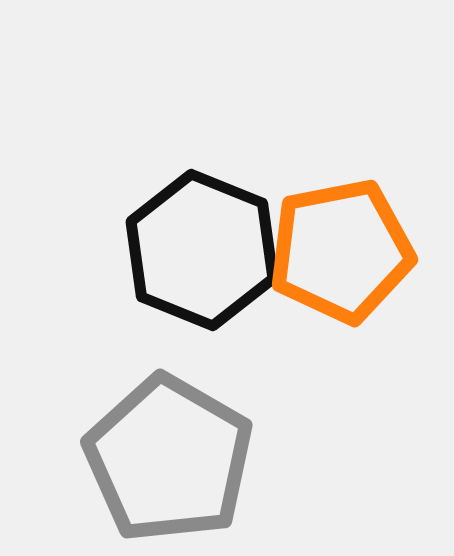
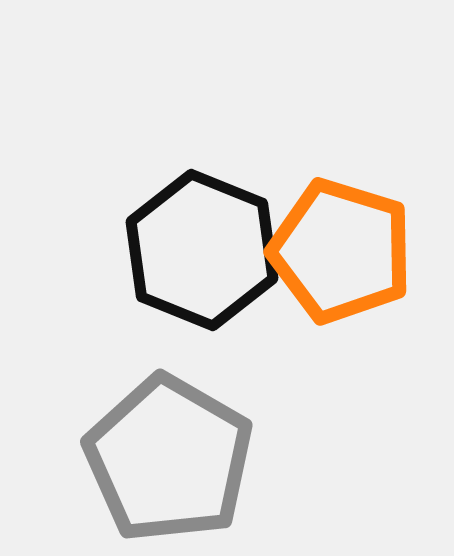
orange pentagon: rotated 28 degrees clockwise
